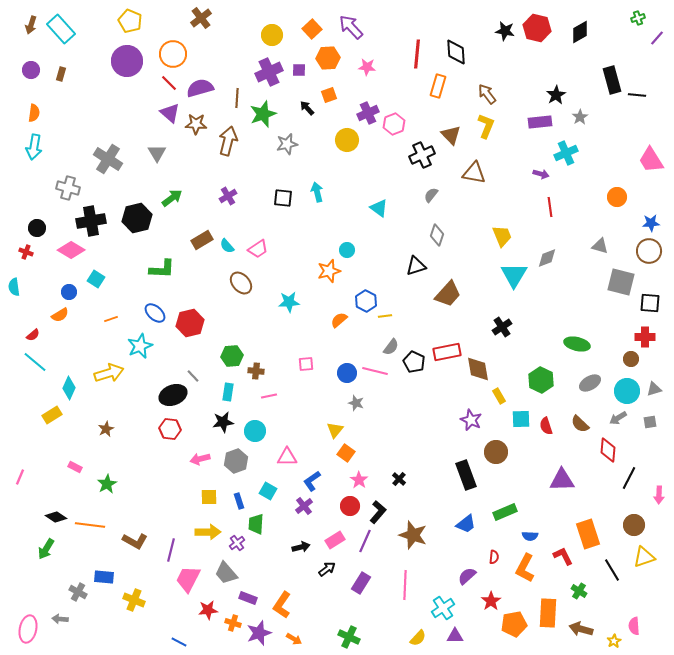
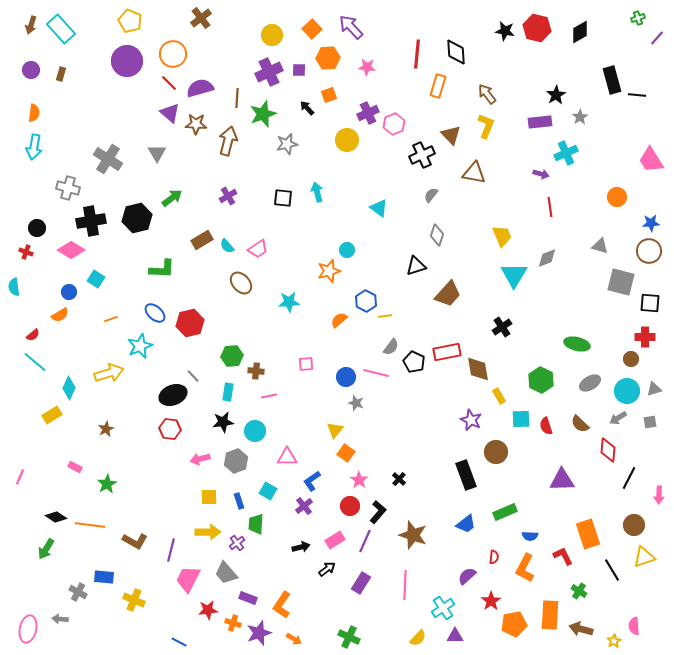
pink line at (375, 371): moved 1 px right, 2 px down
blue circle at (347, 373): moved 1 px left, 4 px down
orange rectangle at (548, 613): moved 2 px right, 2 px down
